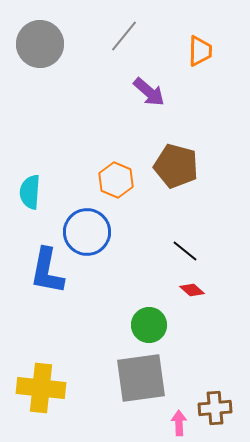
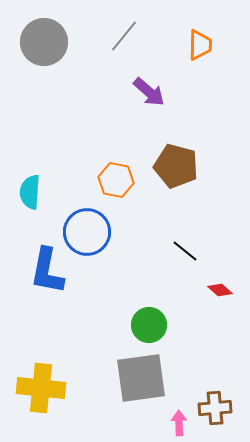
gray circle: moved 4 px right, 2 px up
orange trapezoid: moved 6 px up
orange hexagon: rotated 12 degrees counterclockwise
red diamond: moved 28 px right
